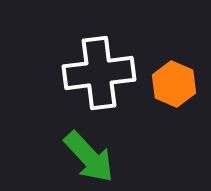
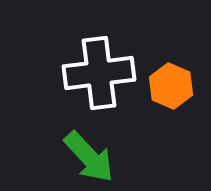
orange hexagon: moved 3 px left, 2 px down
